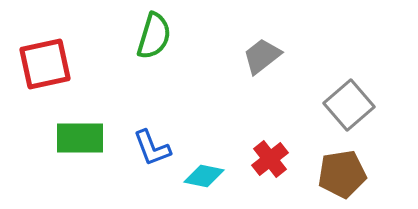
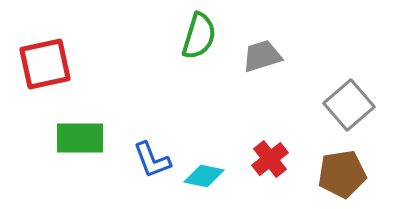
green semicircle: moved 45 px right
gray trapezoid: rotated 21 degrees clockwise
blue L-shape: moved 12 px down
